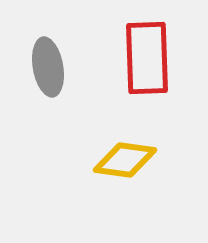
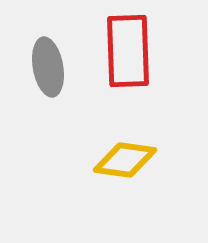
red rectangle: moved 19 px left, 7 px up
